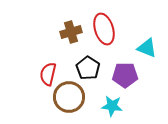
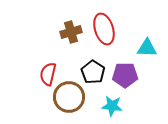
cyan triangle: rotated 20 degrees counterclockwise
black pentagon: moved 5 px right, 4 px down
